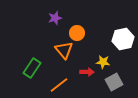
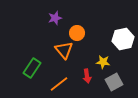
red arrow: moved 4 px down; rotated 80 degrees clockwise
orange line: moved 1 px up
